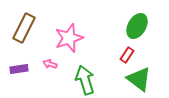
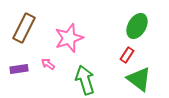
pink arrow: moved 2 px left; rotated 16 degrees clockwise
